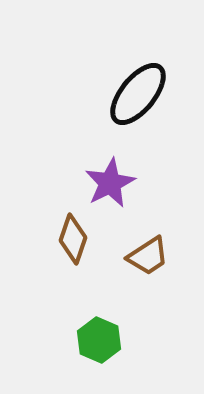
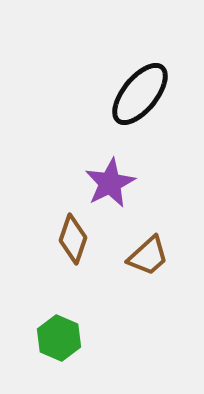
black ellipse: moved 2 px right
brown trapezoid: rotated 9 degrees counterclockwise
green hexagon: moved 40 px left, 2 px up
